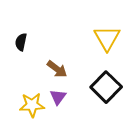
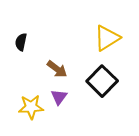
yellow triangle: rotated 28 degrees clockwise
black square: moved 4 px left, 6 px up
purple triangle: moved 1 px right
yellow star: moved 1 px left, 2 px down
